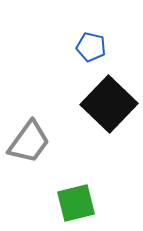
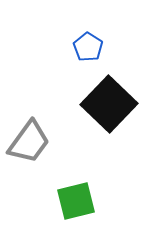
blue pentagon: moved 3 px left; rotated 20 degrees clockwise
green square: moved 2 px up
